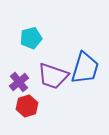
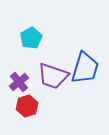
cyan pentagon: rotated 15 degrees counterclockwise
